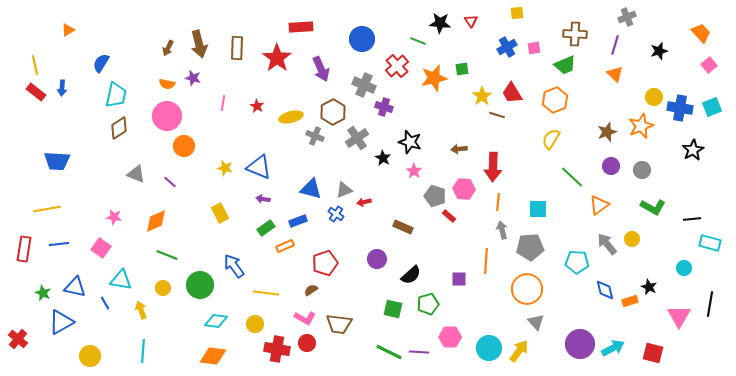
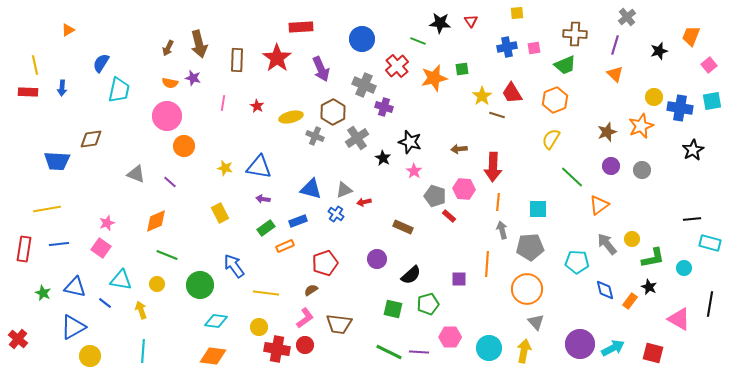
gray cross at (627, 17): rotated 18 degrees counterclockwise
orange trapezoid at (701, 33): moved 10 px left, 3 px down; rotated 115 degrees counterclockwise
blue cross at (507, 47): rotated 18 degrees clockwise
brown rectangle at (237, 48): moved 12 px down
orange semicircle at (167, 84): moved 3 px right, 1 px up
red rectangle at (36, 92): moved 8 px left; rotated 36 degrees counterclockwise
cyan trapezoid at (116, 95): moved 3 px right, 5 px up
cyan square at (712, 107): moved 6 px up; rotated 12 degrees clockwise
brown diamond at (119, 128): moved 28 px left, 11 px down; rotated 25 degrees clockwise
blue triangle at (259, 167): rotated 12 degrees counterclockwise
green L-shape at (653, 207): moved 51 px down; rotated 40 degrees counterclockwise
pink star at (114, 217): moved 7 px left, 6 px down; rotated 28 degrees counterclockwise
orange line at (486, 261): moved 1 px right, 3 px down
yellow circle at (163, 288): moved 6 px left, 4 px up
orange rectangle at (630, 301): rotated 35 degrees counterclockwise
blue line at (105, 303): rotated 24 degrees counterclockwise
pink triangle at (679, 316): moved 3 px down; rotated 30 degrees counterclockwise
pink L-shape at (305, 318): rotated 65 degrees counterclockwise
blue triangle at (61, 322): moved 12 px right, 5 px down
yellow circle at (255, 324): moved 4 px right, 3 px down
red circle at (307, 343): moved 2 px left, 2 px down
yellow arrow at (519, 351): moved 5 px right; rotated 25 degrees counterclockwise
